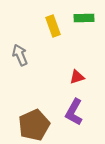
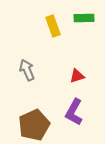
gray arrow: moved 7 px right, 15 px down
red triangle: moved 1 px up
